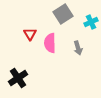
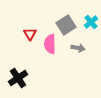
gray square: moved 3 px right, 11 px down
cyan cross: rotated 16 degrees counterclockwise
pink semicircle: moved 1 px down
gray arrow: rotated 64 degrees counterclockwise
